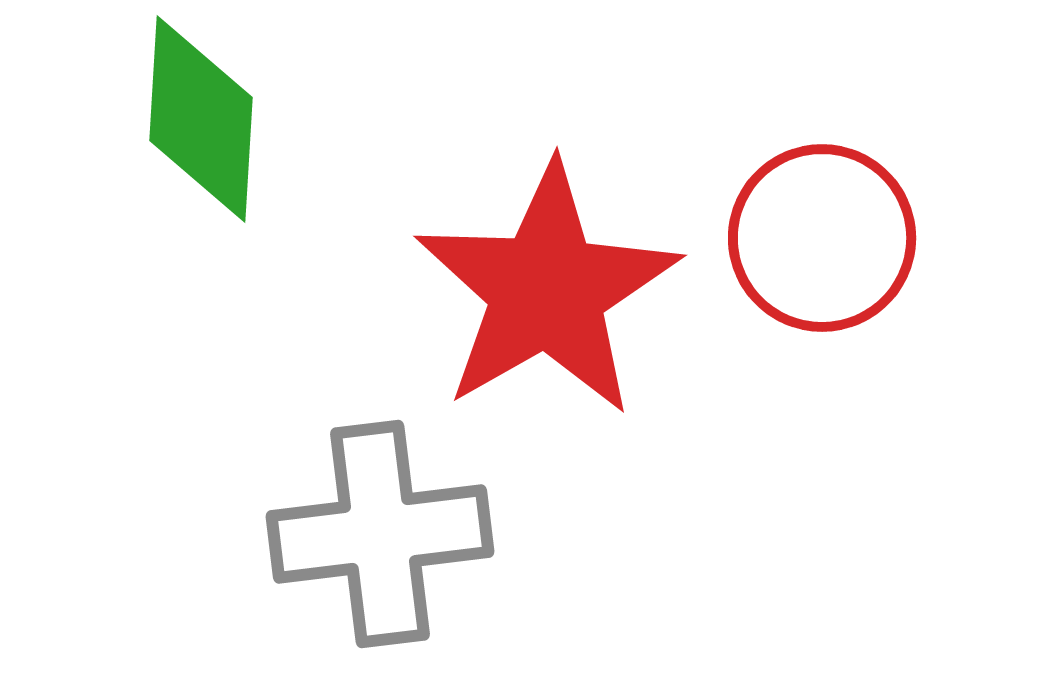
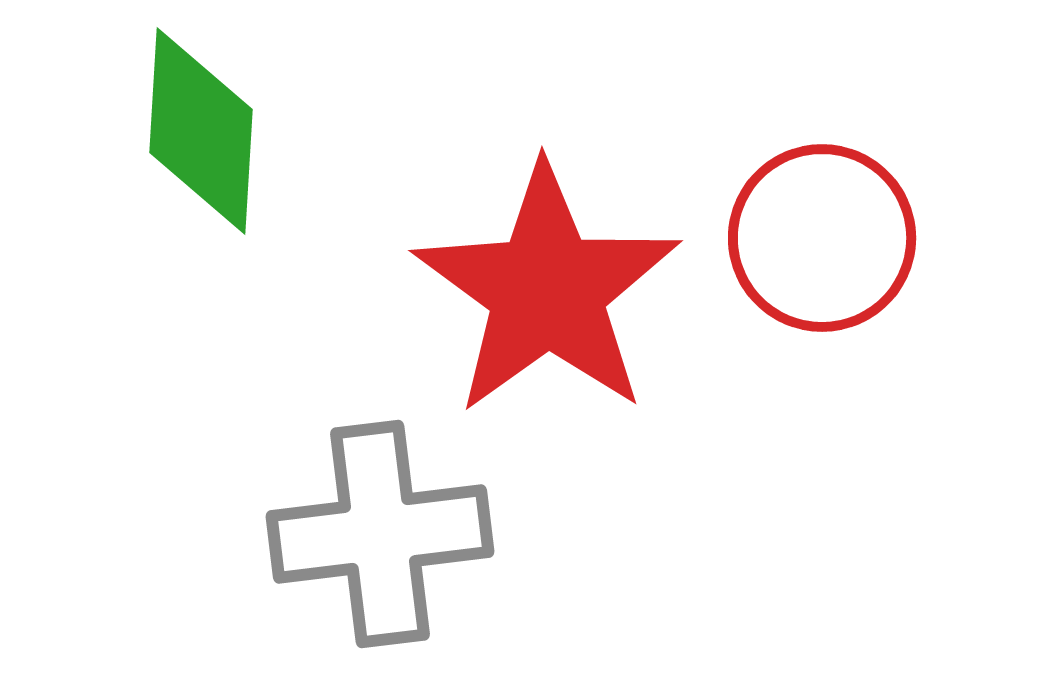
green diamond: moved 12 px down
red star: rotated 6 degrees counterclockwise
